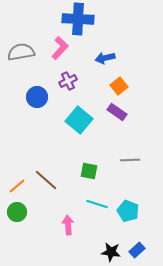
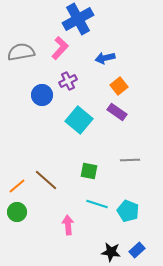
blue cross: rotated 32 degrees counterclockwise
blue circle: moved 5 px right, 2 px up
